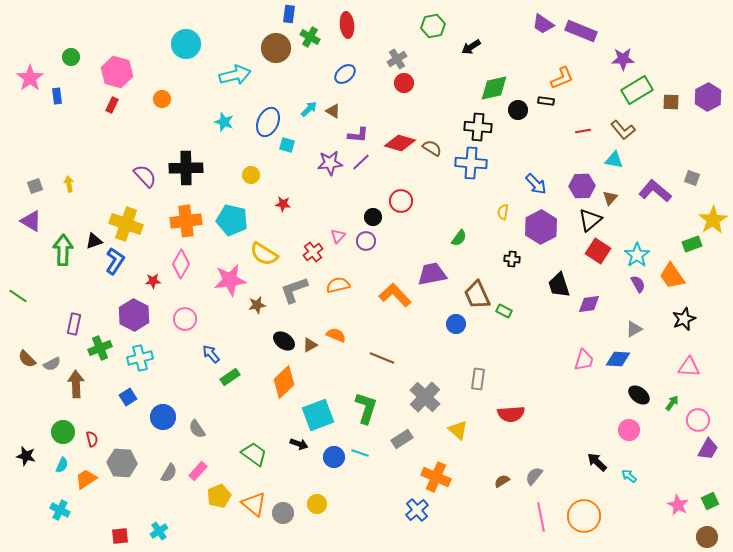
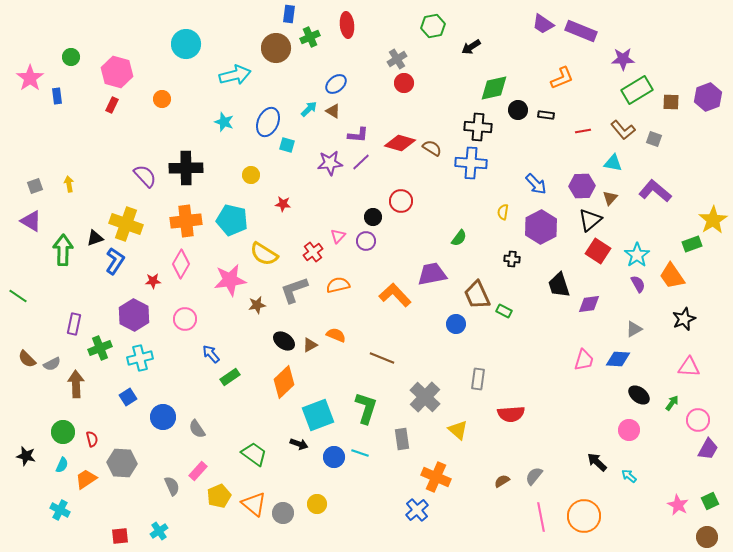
green cross at (310, 37): rotated 36 degrees clockwise
blue ellipse at (345, 74): moved 9 px left, 10 px down
purple hexagon at (708, 97): rotated 8 degrees clockwise
black rectangle at (546, 101): moved 14 px down
cyan triangle at (614, 160): moved 1 px left, 3 px down
gray square at (692, 178): moved 38 px left, 39 px up
black triangle at (94, 241): moved 1 px right, 3 px up
gray rectangle at (402, 439): rotated 65 degrees counterclockwise
gray semicircle at (169, 473): moved 3 px right, 13 px down; rotated 54 degrees counterclockwise
